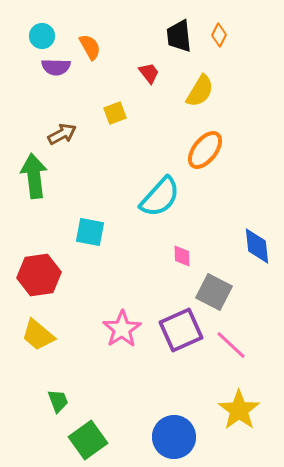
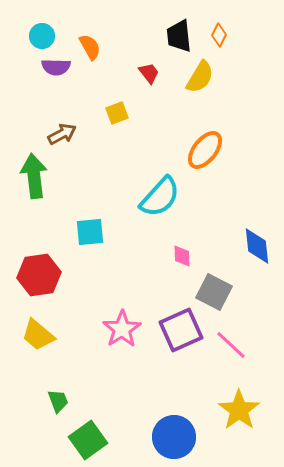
yellow semicircle: moved 14 px up
yellow square: moved 2 px right
cyan square: rotated 16 degrees counterclockwise
